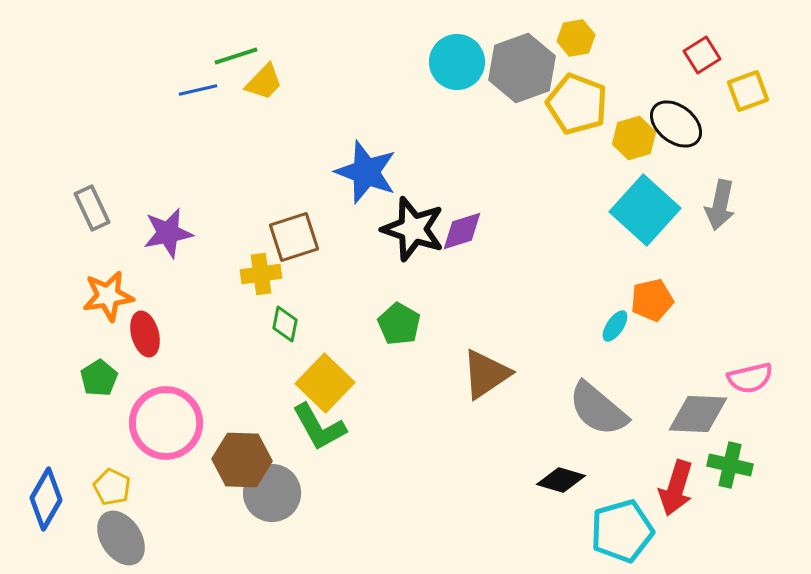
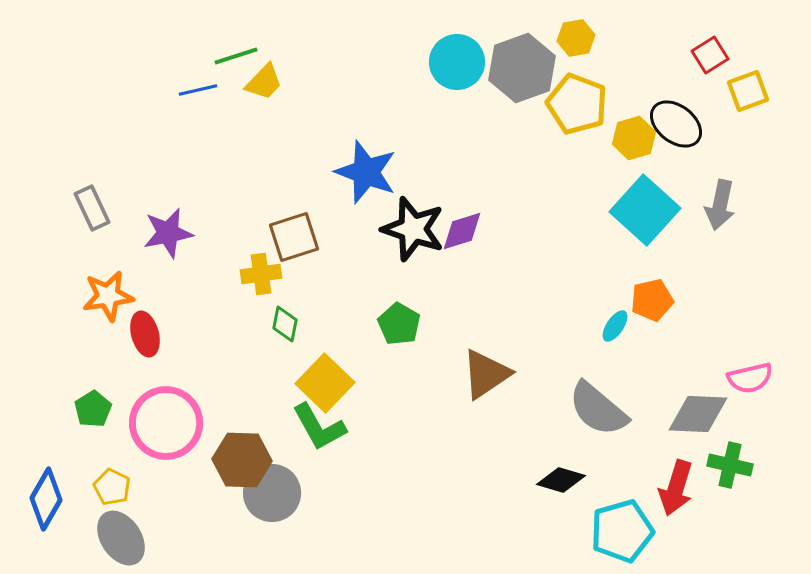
red square at (702, 55): moved 8 px right
green pentagon at (99, 378): moved 6 px left, 31 px down
